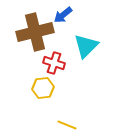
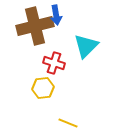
blue arrow: moved 7 px left; rotated 60 degrees counterclockwise
brown cross: moved 6 px up
yellow line: moved 1 px right, 2 px up
